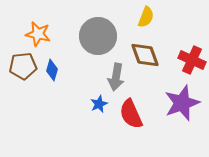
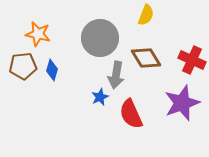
yellow semicircle: moved 2 px up
gray circle: moved 2 px right, 2 px down
brown diamond: moved 1 px right, 3 px down; rotated 12 degrees counterclockwise
gray arrow: moved 2 px up
blue star: moved 1 px right, 7 px up
